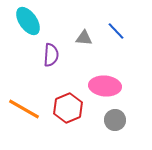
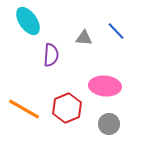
red hexagon: moved 1 px left
gray circle: moved 6 px left, 4 px down
